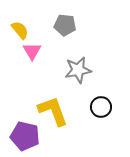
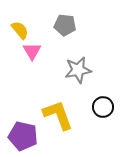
black circle: moved 2 px right
yellow L-shape: moved 5 px right, 4 px down
purple pentagon: moved 2 px left
